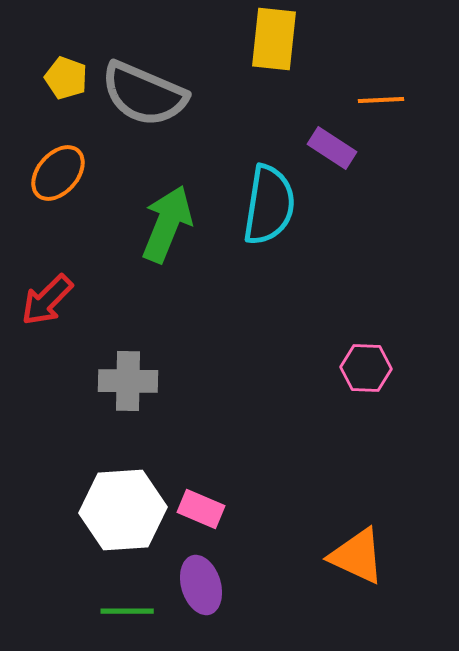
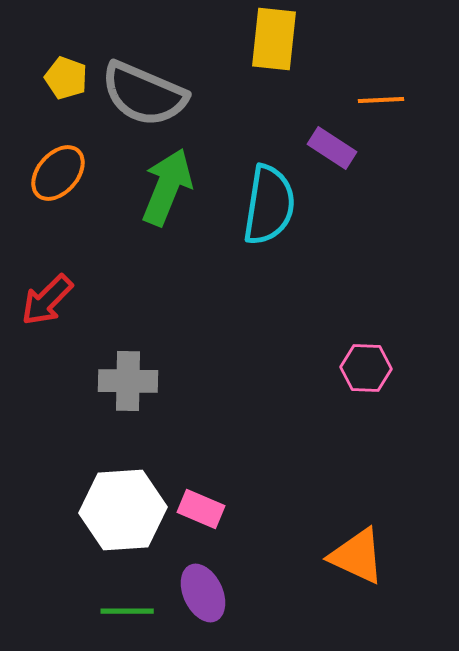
green arrow: moved 37 px up
purple ellipse: moved 2 px right, 8 px down; rotated 8 degrees counterclockwise
